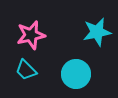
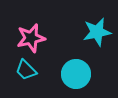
pink star: moved 3 px down
